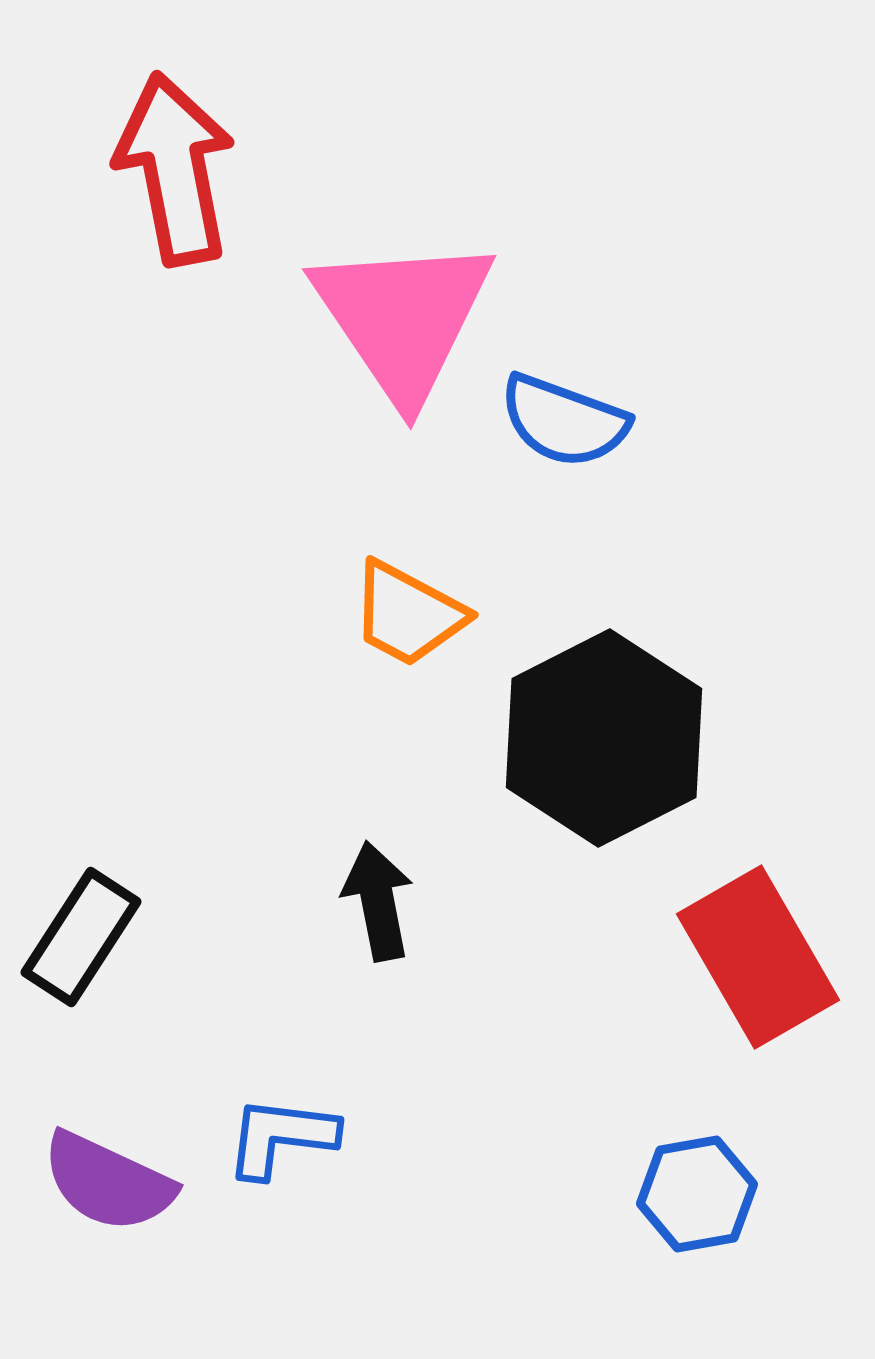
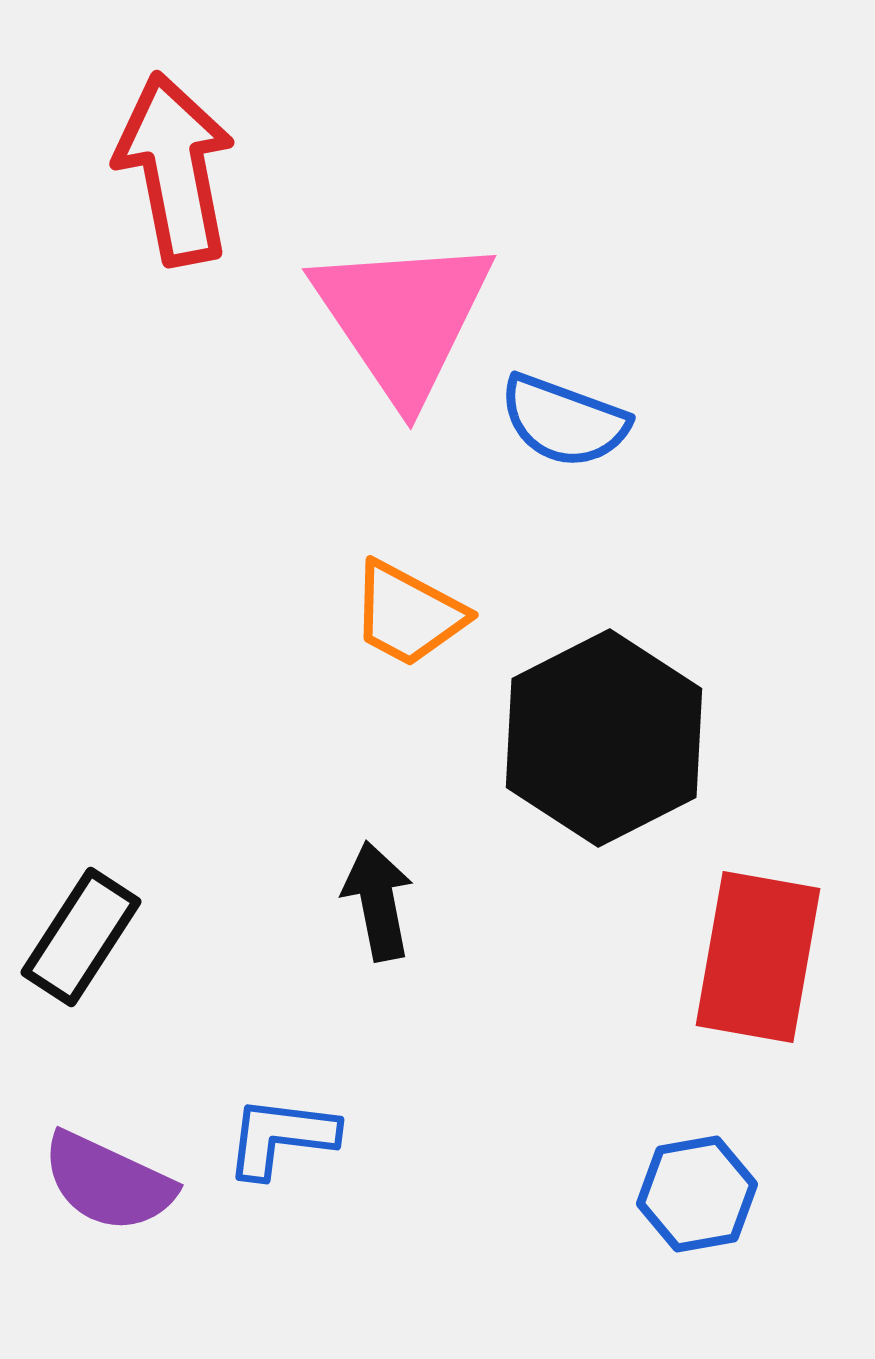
red rectangle: rotated 40 degrees clockwise
